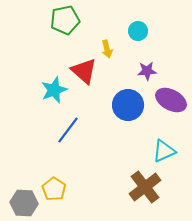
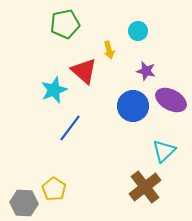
green pentagon: moved 4 px down
yellow arrow: moved 2 px right, 1 px down
purple star: moved 1 px left; rotated 18 degrees clockwise
blue circle: moved 5 px right, 1 px down
blue line: moved 2 px right, 2 px up
cyan triangle: rotated 20 degrees counterclockwise
